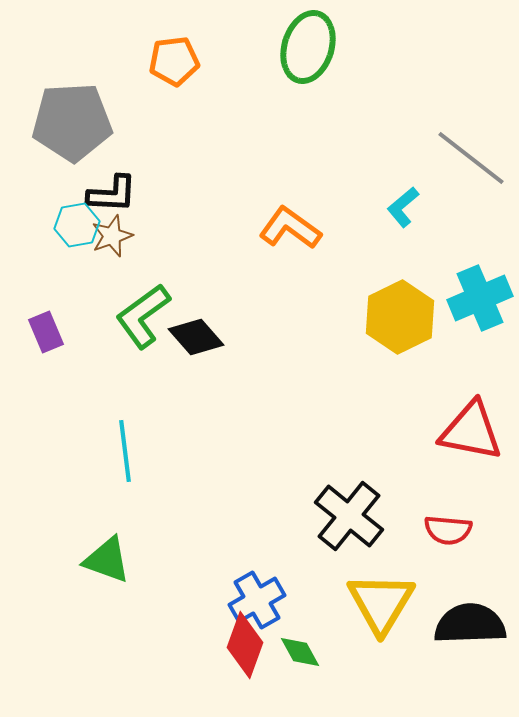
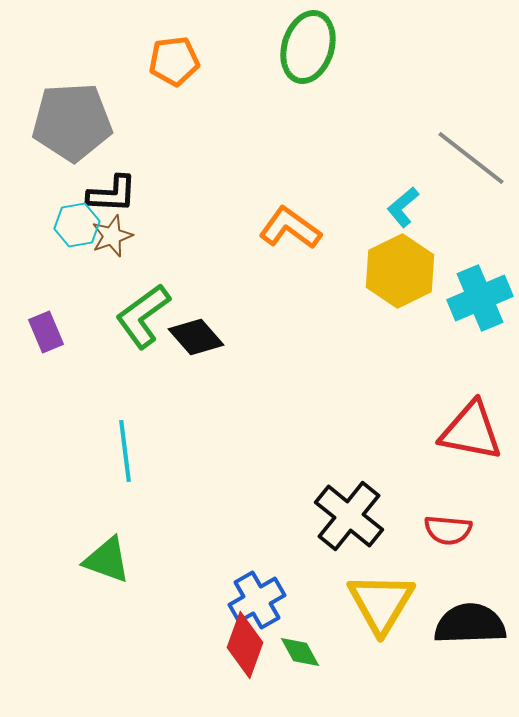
yellow hexagon: moved 46 px up
